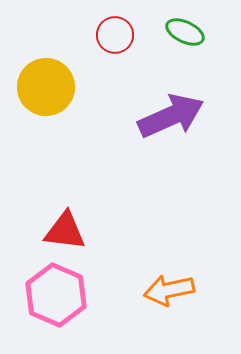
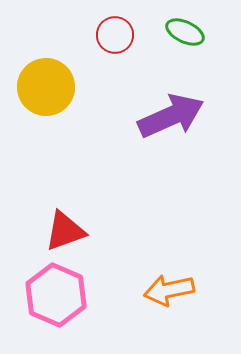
red triangle: rotated 27 degrees counterclockwise
